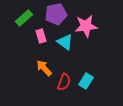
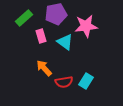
red semicircle: rotated 60 degrees clockwise
